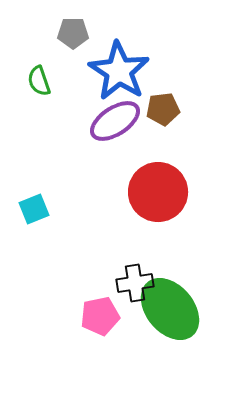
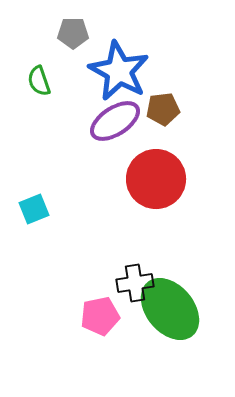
blue star: rotated 4 degrees counterclockwise
red circle: moved 2 px left, 13 px up
